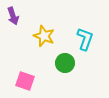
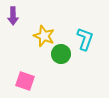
purple arrow: rotated 18 degrees clockwise
green circle: moved 4 px left, 9 px up
